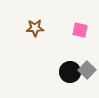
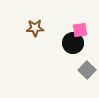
pink square: rotated 21 degrees counterclockwise
black circle: moved 3 px right, 29 px up
